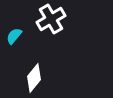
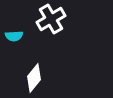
cyan semicircle: rotated 132 degrees counterclockwise
